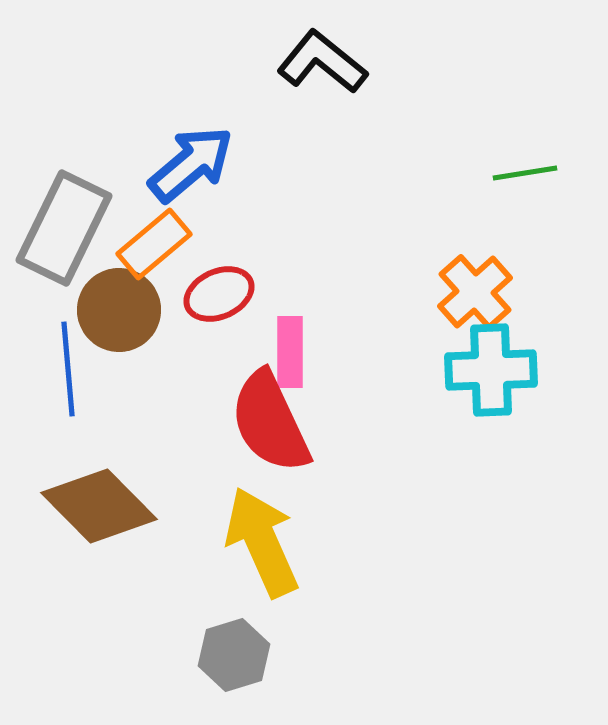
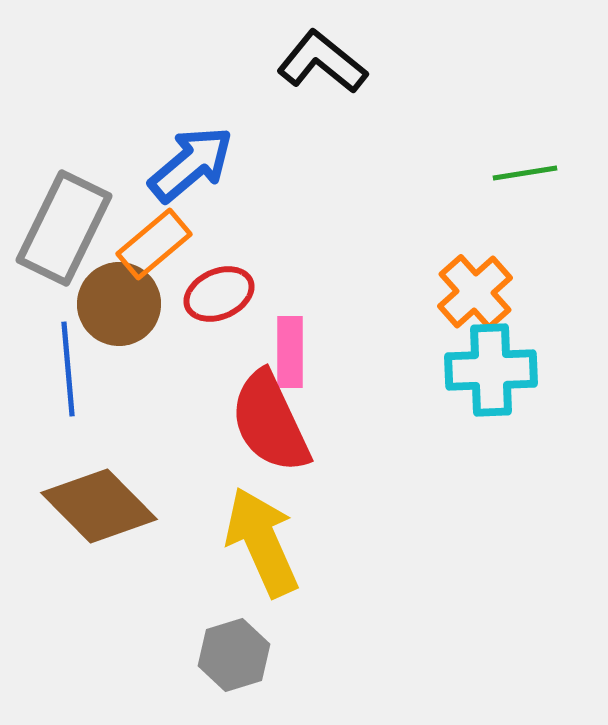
brown circle: moved 6 px up
